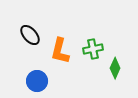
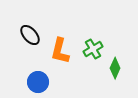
green cross: rotated 18 degrees counterclockwise
blue circle: moved 1 px right, 1 px down
